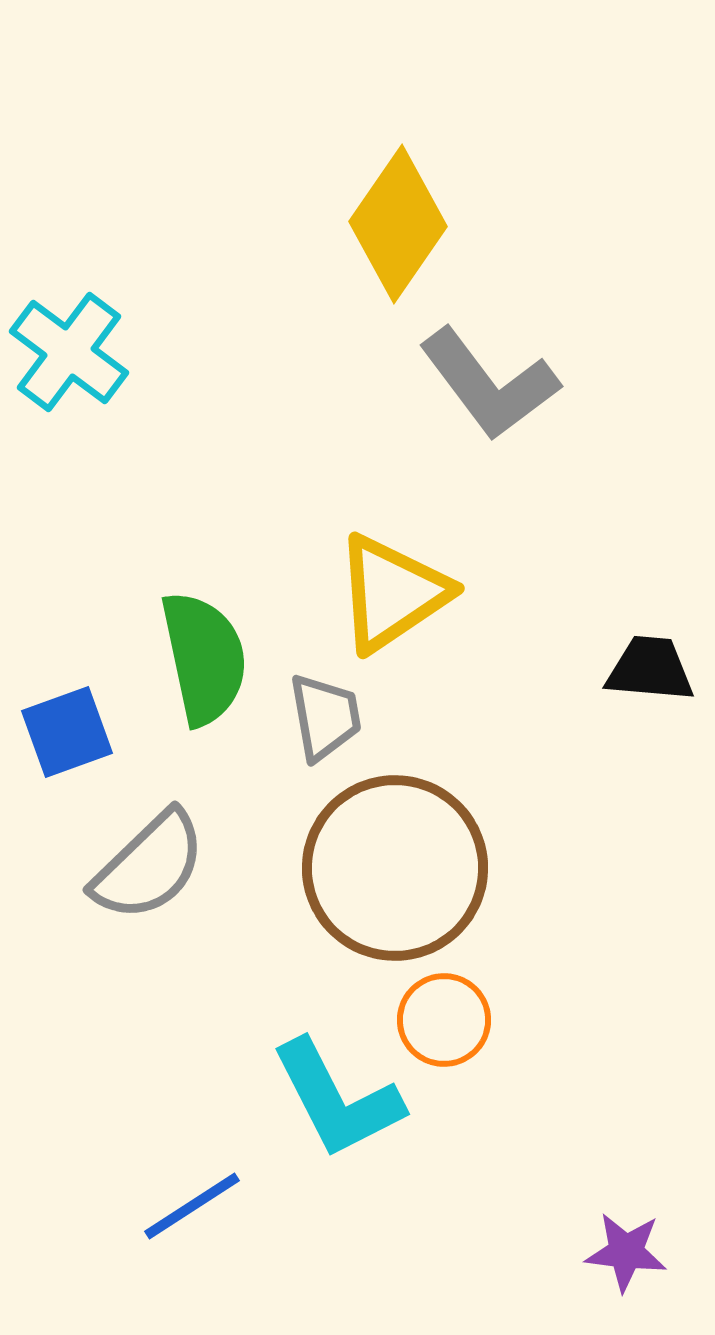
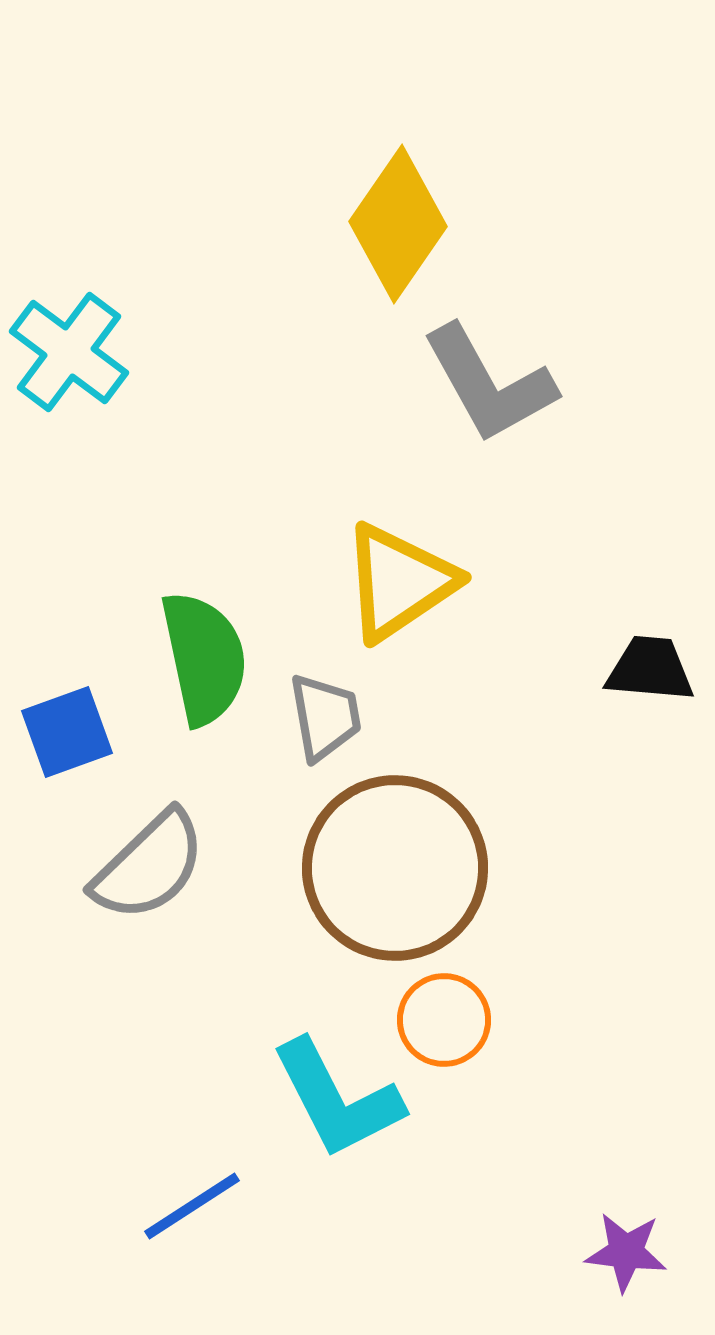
gray L-shape: rotated 8 degrees clockwise
yellow triangle: moved 7 px right, 11 px up
